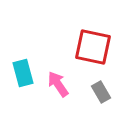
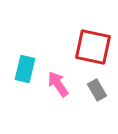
cyan rectangle: moved 2 px right, 4 px up; rotated 28 degrees clockwise
gray rectangle: moved 4 px left, 2 px up
